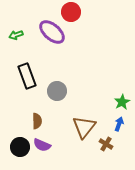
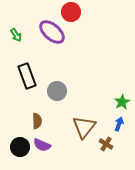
green arrow: rotated 104 degrees counterclockwise
